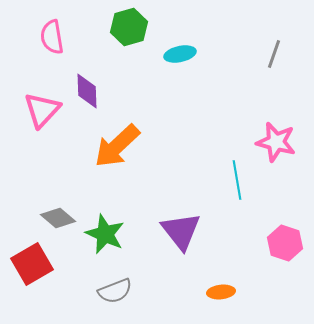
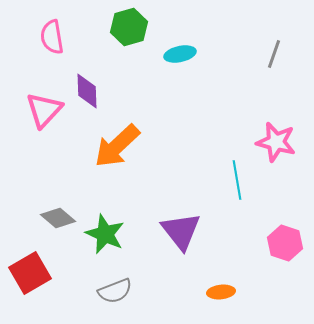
pink triangle: moved 2 px right
red square: moved 2 px left, 9 px down
